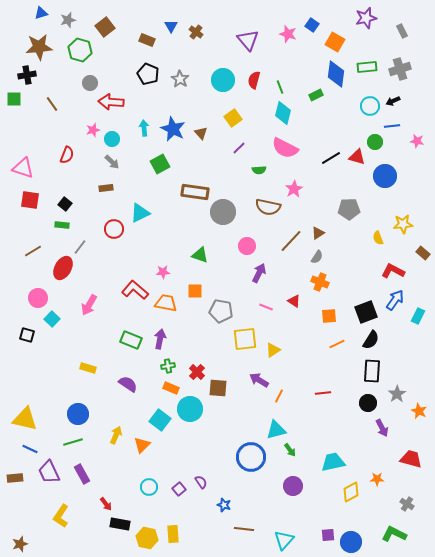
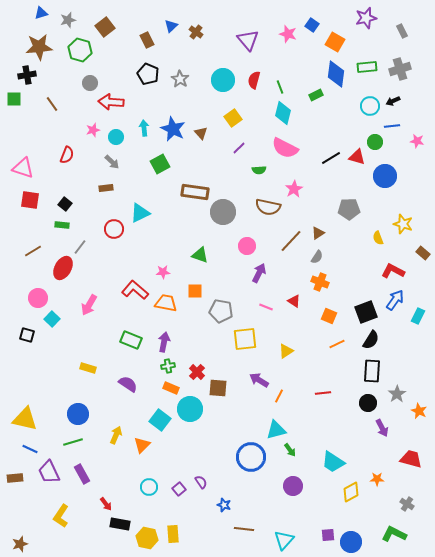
blue triangle at (171, 26): rotated 16 degrees clockwise
brown rectangle at (147, 40): rotated 42 degrees clockwise
cyan circle at (112, 139): moved 4 px right, 2 px up
yellow star at (403, 224): rotated 24 degrees clockwise
orange square at (329, 316): rotated 28 degrees clockwise
purple arrow at (160, 339): moved 4 px right, 3 px down
yellow triangle at (273, 350): moved 13 px right, 1 px down
cyan trapezoid at (333, 462): rotated 135 degrees counterclockwise
